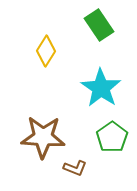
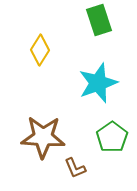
green rectangle: moved 5 px up; rotated 16 degrees clockwise
yellow diamond: moved 6 px left, 1 px up
cyan star: moved 3 px left, 5 px up; rotated 18 degrees clockwise
brown L-shape: rotated 45 degrees clockwise
